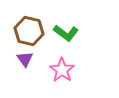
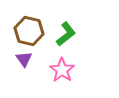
green L-shape: moved 1 px down; rotated 75 degrees counterclockwise
purple triangle: moved 1 px left
